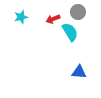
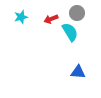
gray circle: moved 1 px left, 1 px down
red arrow: moved 2 px left
blue triangle: moved 1 px left
